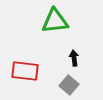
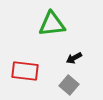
green triangle: moved 3 px left, 3 px down
black arrow: rotated 112 degrees counterclockwise
